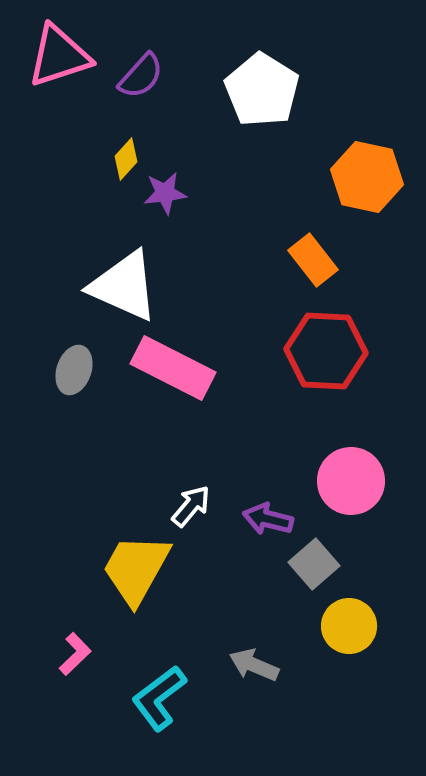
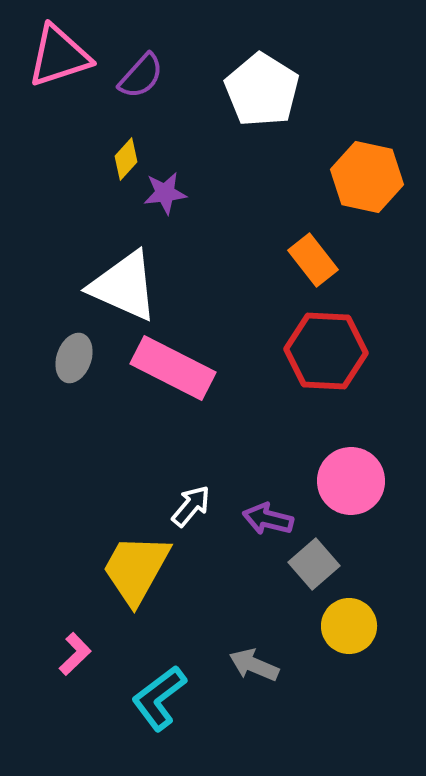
gray ellipse: moved 12 px up
